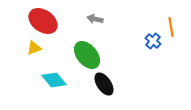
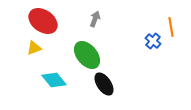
gray arrow: rotated 98 degrees clockwise
